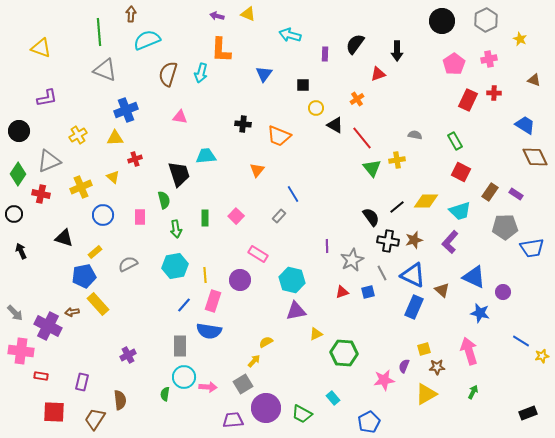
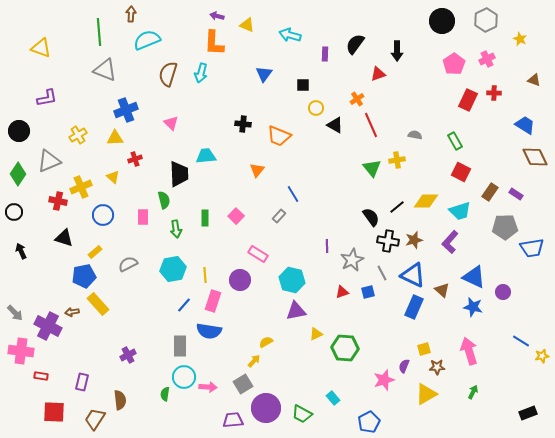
yellow triangle at (248, 14): moved 1 px left, 11 px down
orange L-shape at (221, 50): moved 7 px left, 7 px up
pink cross at (489, 59): moved 2 px left; rotated 14 degrees counterclockwise
pink triangle at (180, 117): moved 9 px left, 6 px down; rotated 35 degrees clockwise
red line at (362, 138): moved 9 px right, 13 px up; rotated 15 degrees clockwise
black trapezoid at (179, 174): rotated 16 degrees clockwise
red cross at (41, 194): moved 17 px right, 7 px down
black circle at (14, 214): moved 2 px up
pink rectangle at (140, 217): moved 3 px right
cyan hexagon at (175, 266): moved 2 px left, 3 px down
blue star at (480, 313): moved 7 px left, 6 px up
green hexagon at (344, 353): moved 1 px right, 5 px up
pink star at (384, 380): rotated 10 degrees counterclockwise
